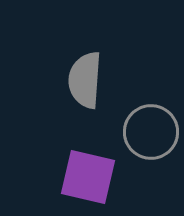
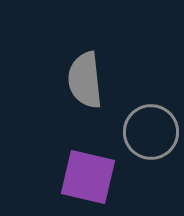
gray semicircle: rotated 10 degrees counterclockwise
